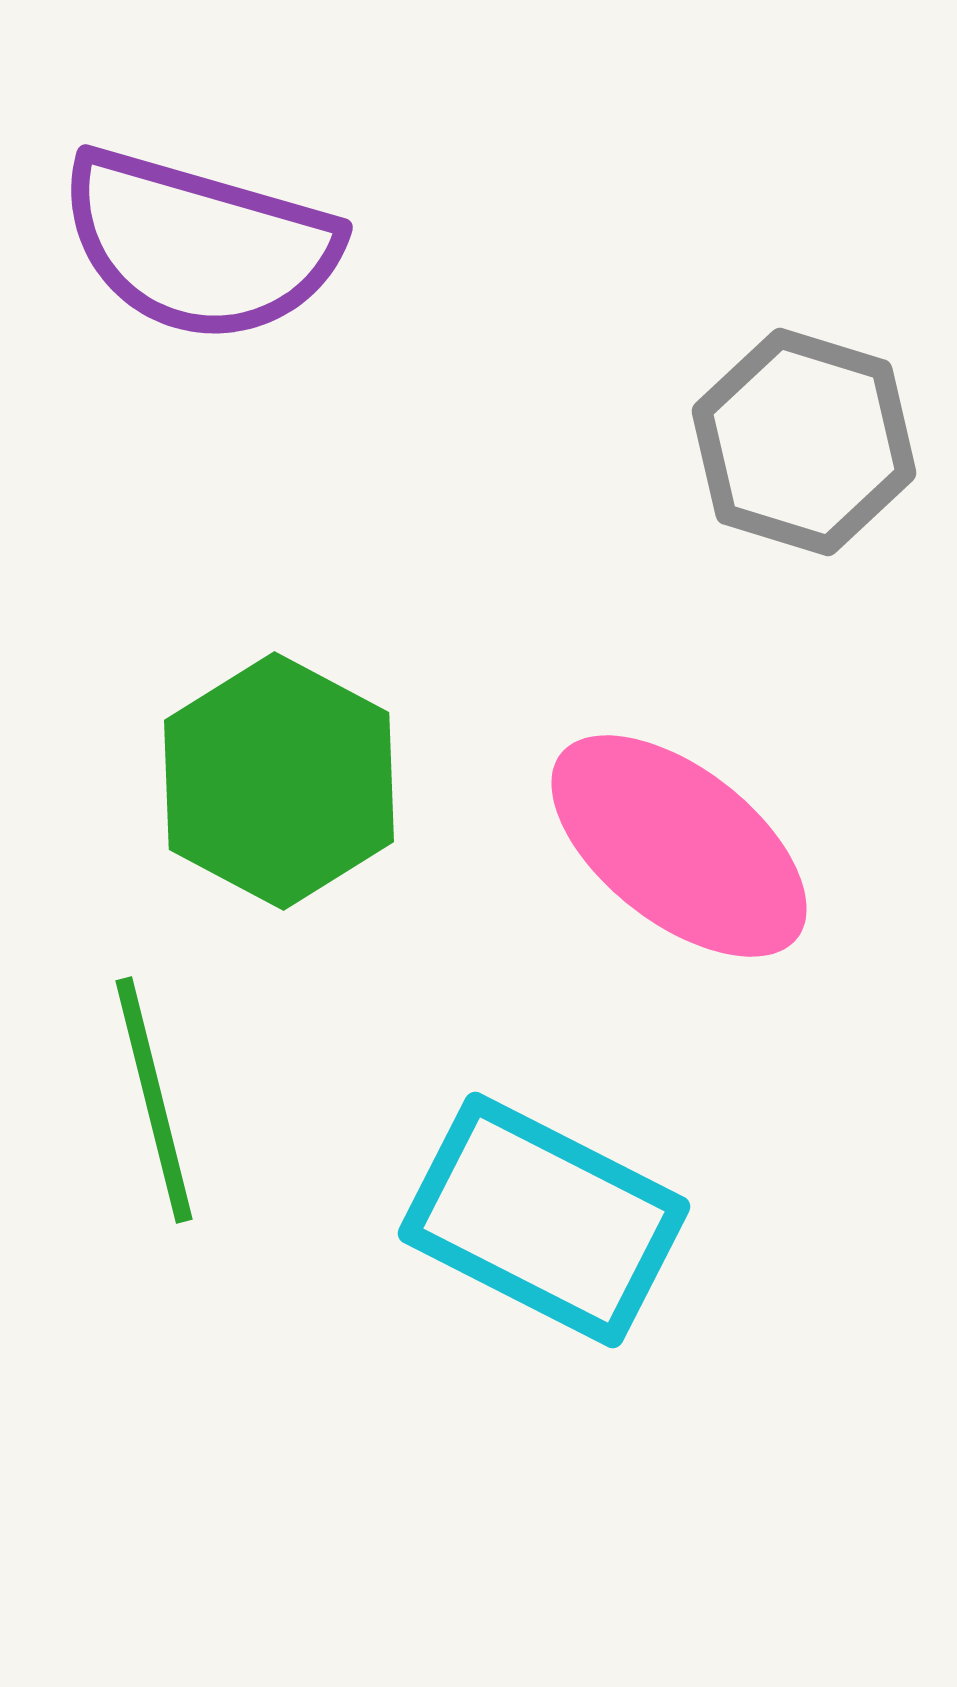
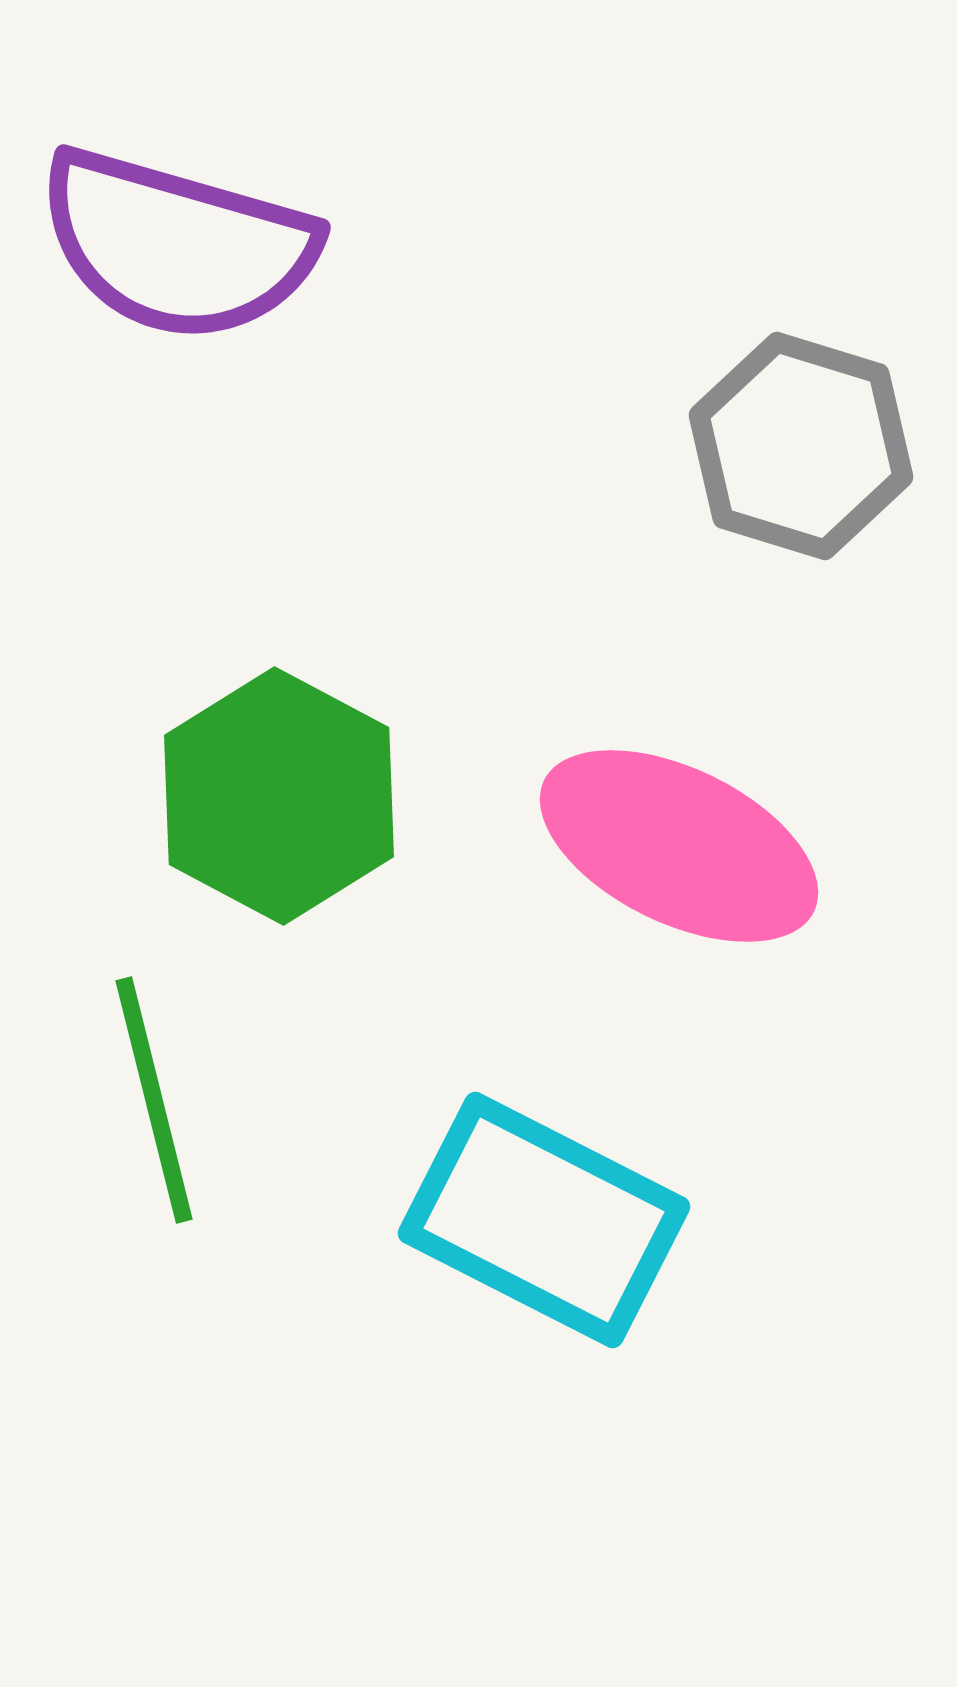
purple semicircle: moved 22 px left
gray hexagon: moved 3 px left, 4 px down
green hexagon: moved 15 px down
pink ellipse: rotated 12 degrees counterclockwise
